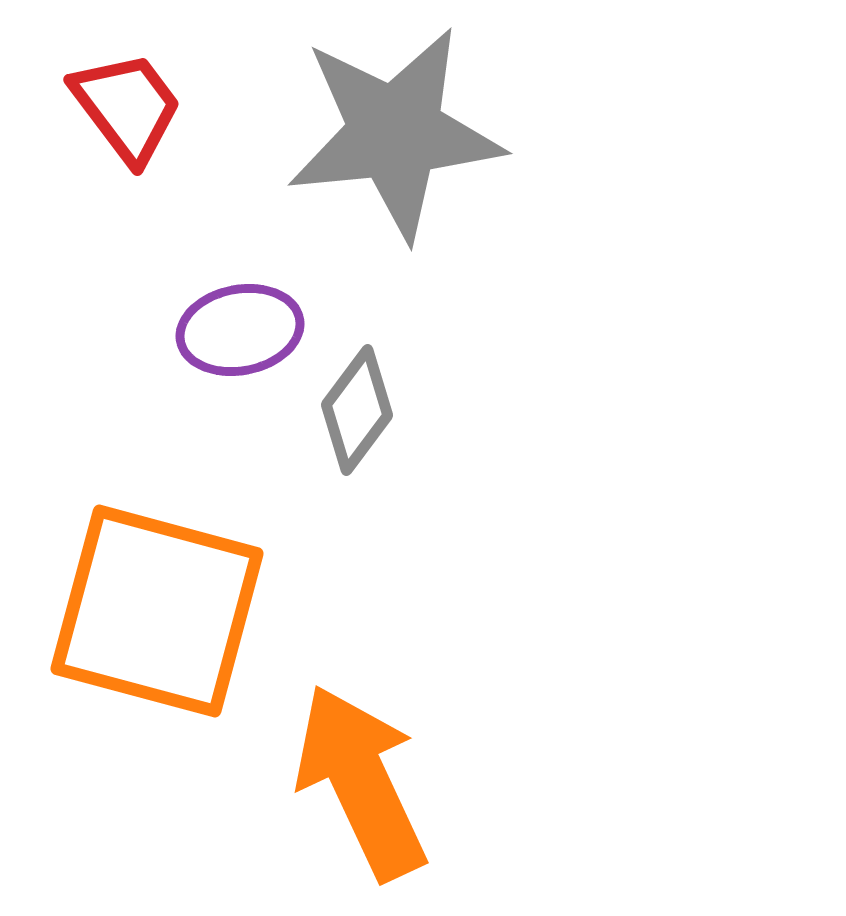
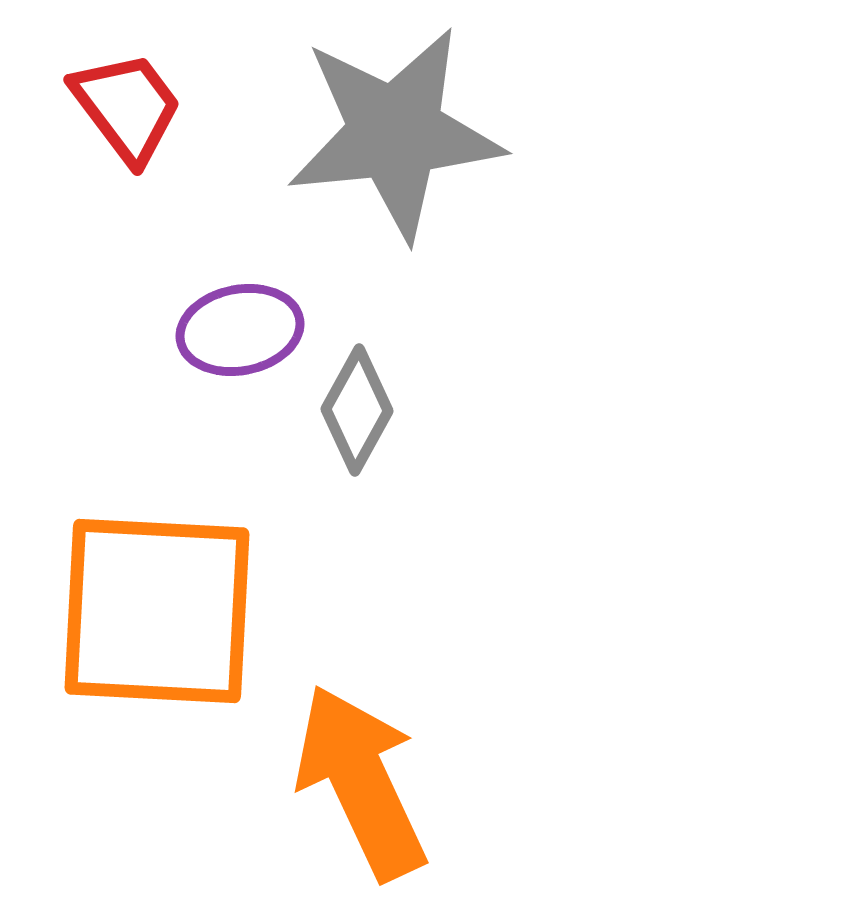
gray diamond: rotated 8 degrees counterclockwise
orange square: rotated 12 degrees counterclockwise
